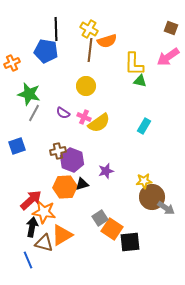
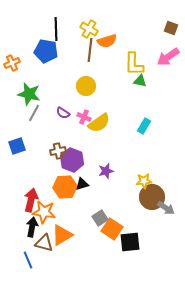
red arrow: rotated 35 degrees counterclockwise
